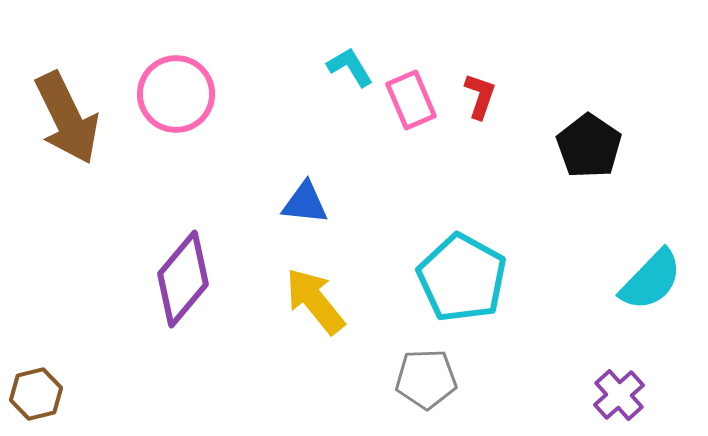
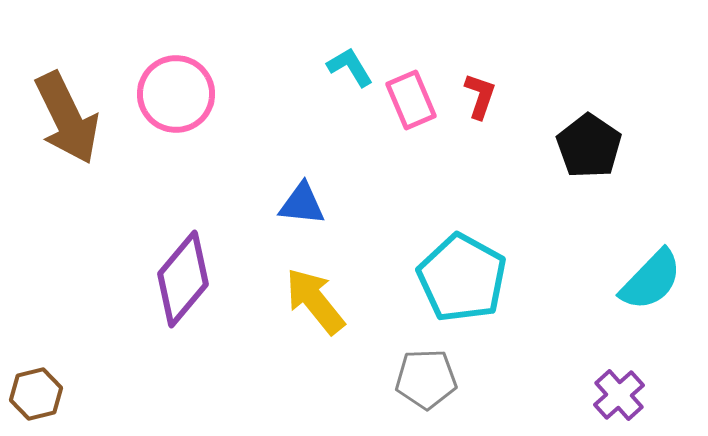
blue triangle: moved 3 px left, 1 px down
